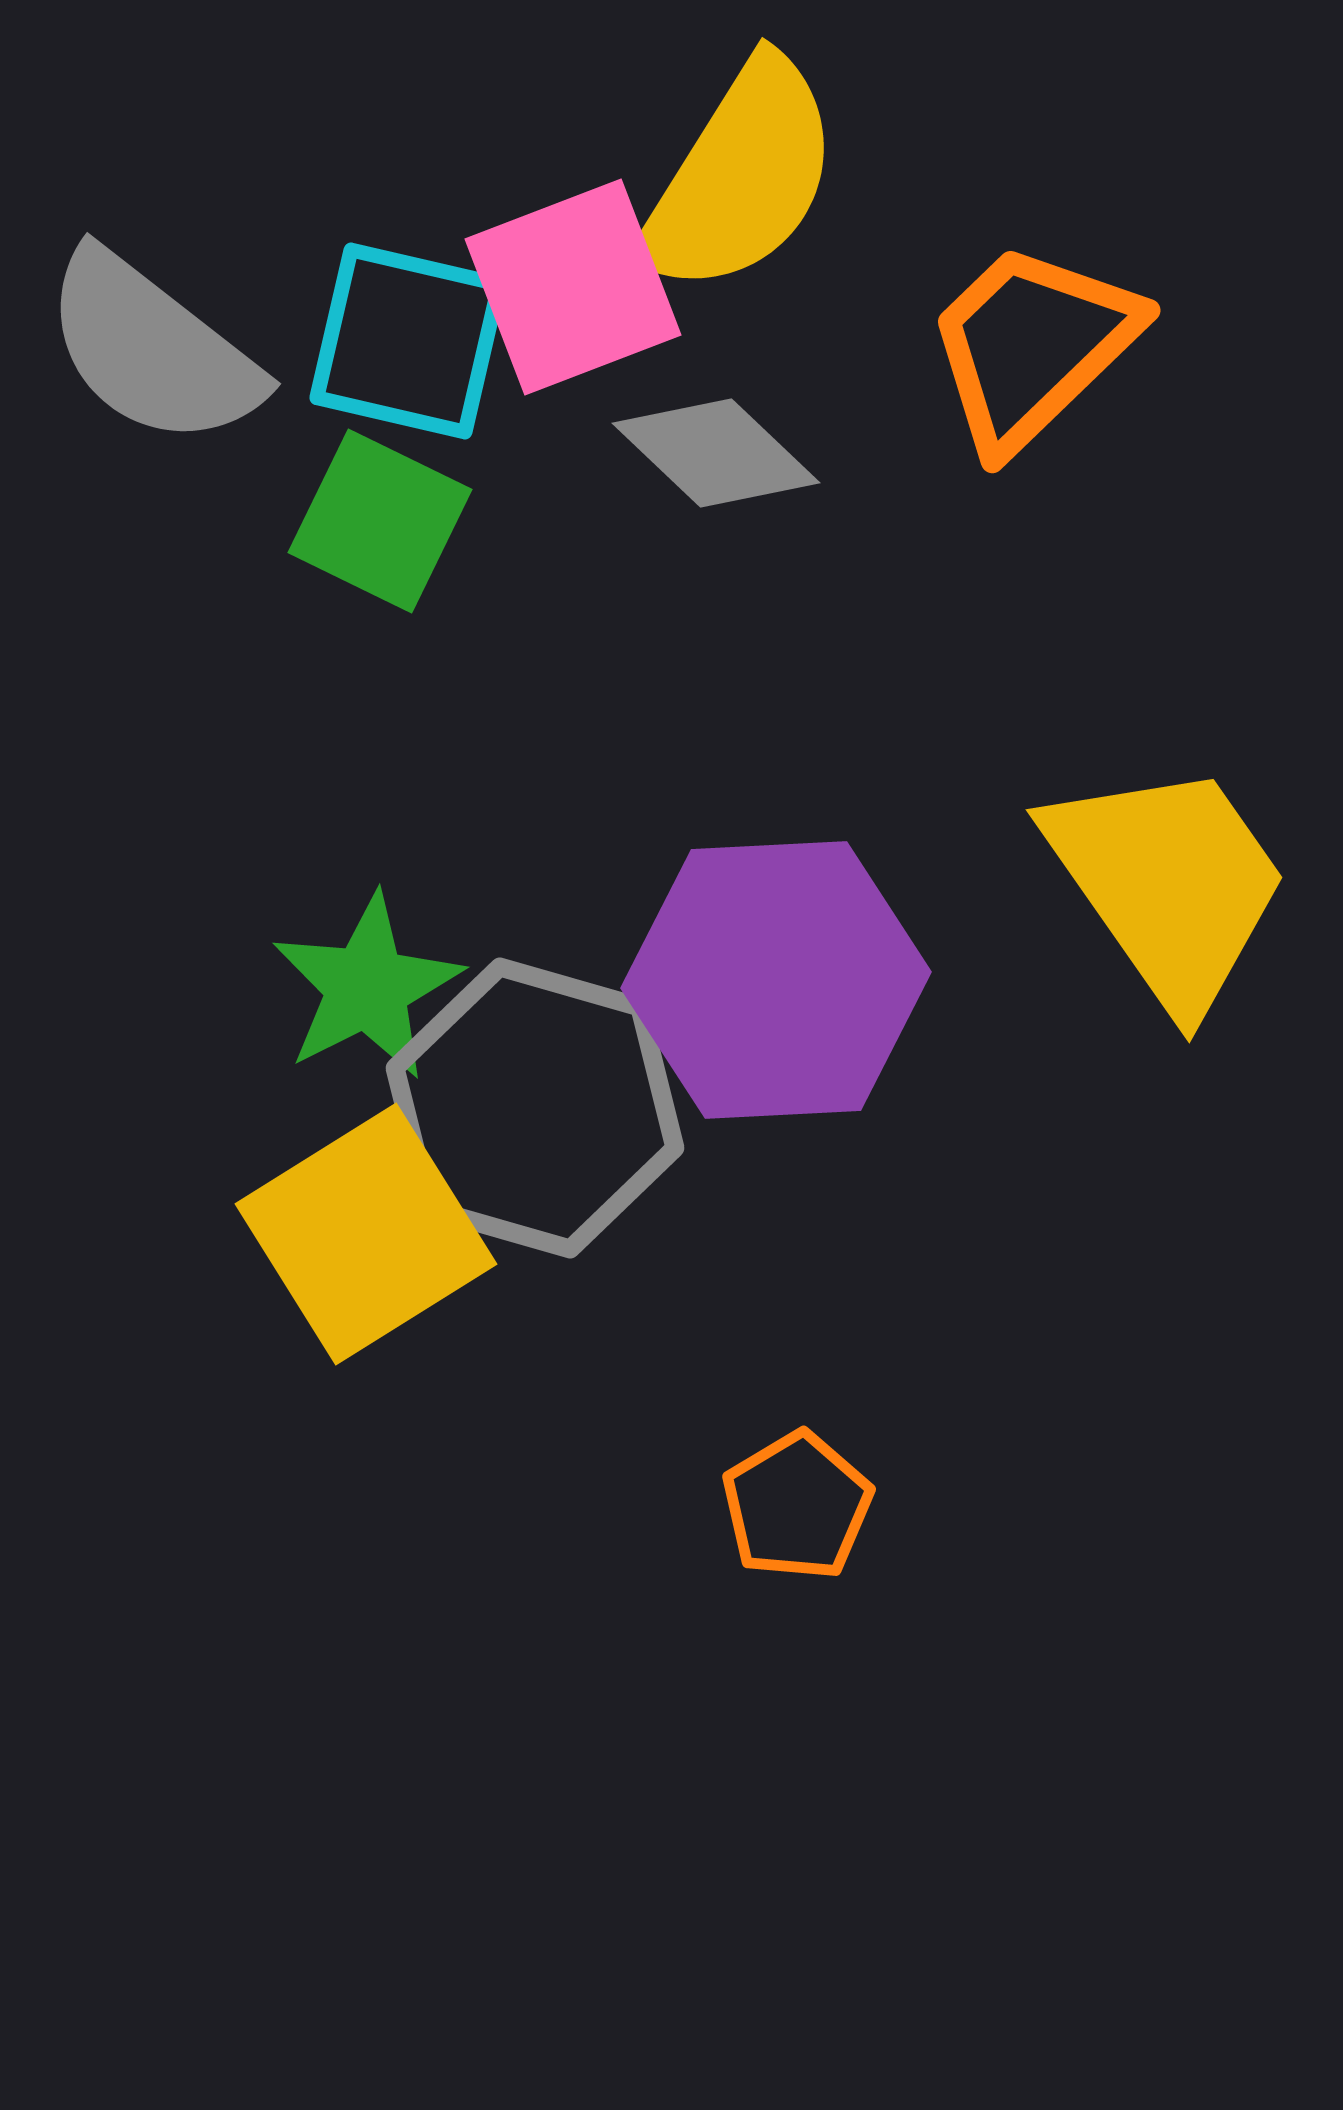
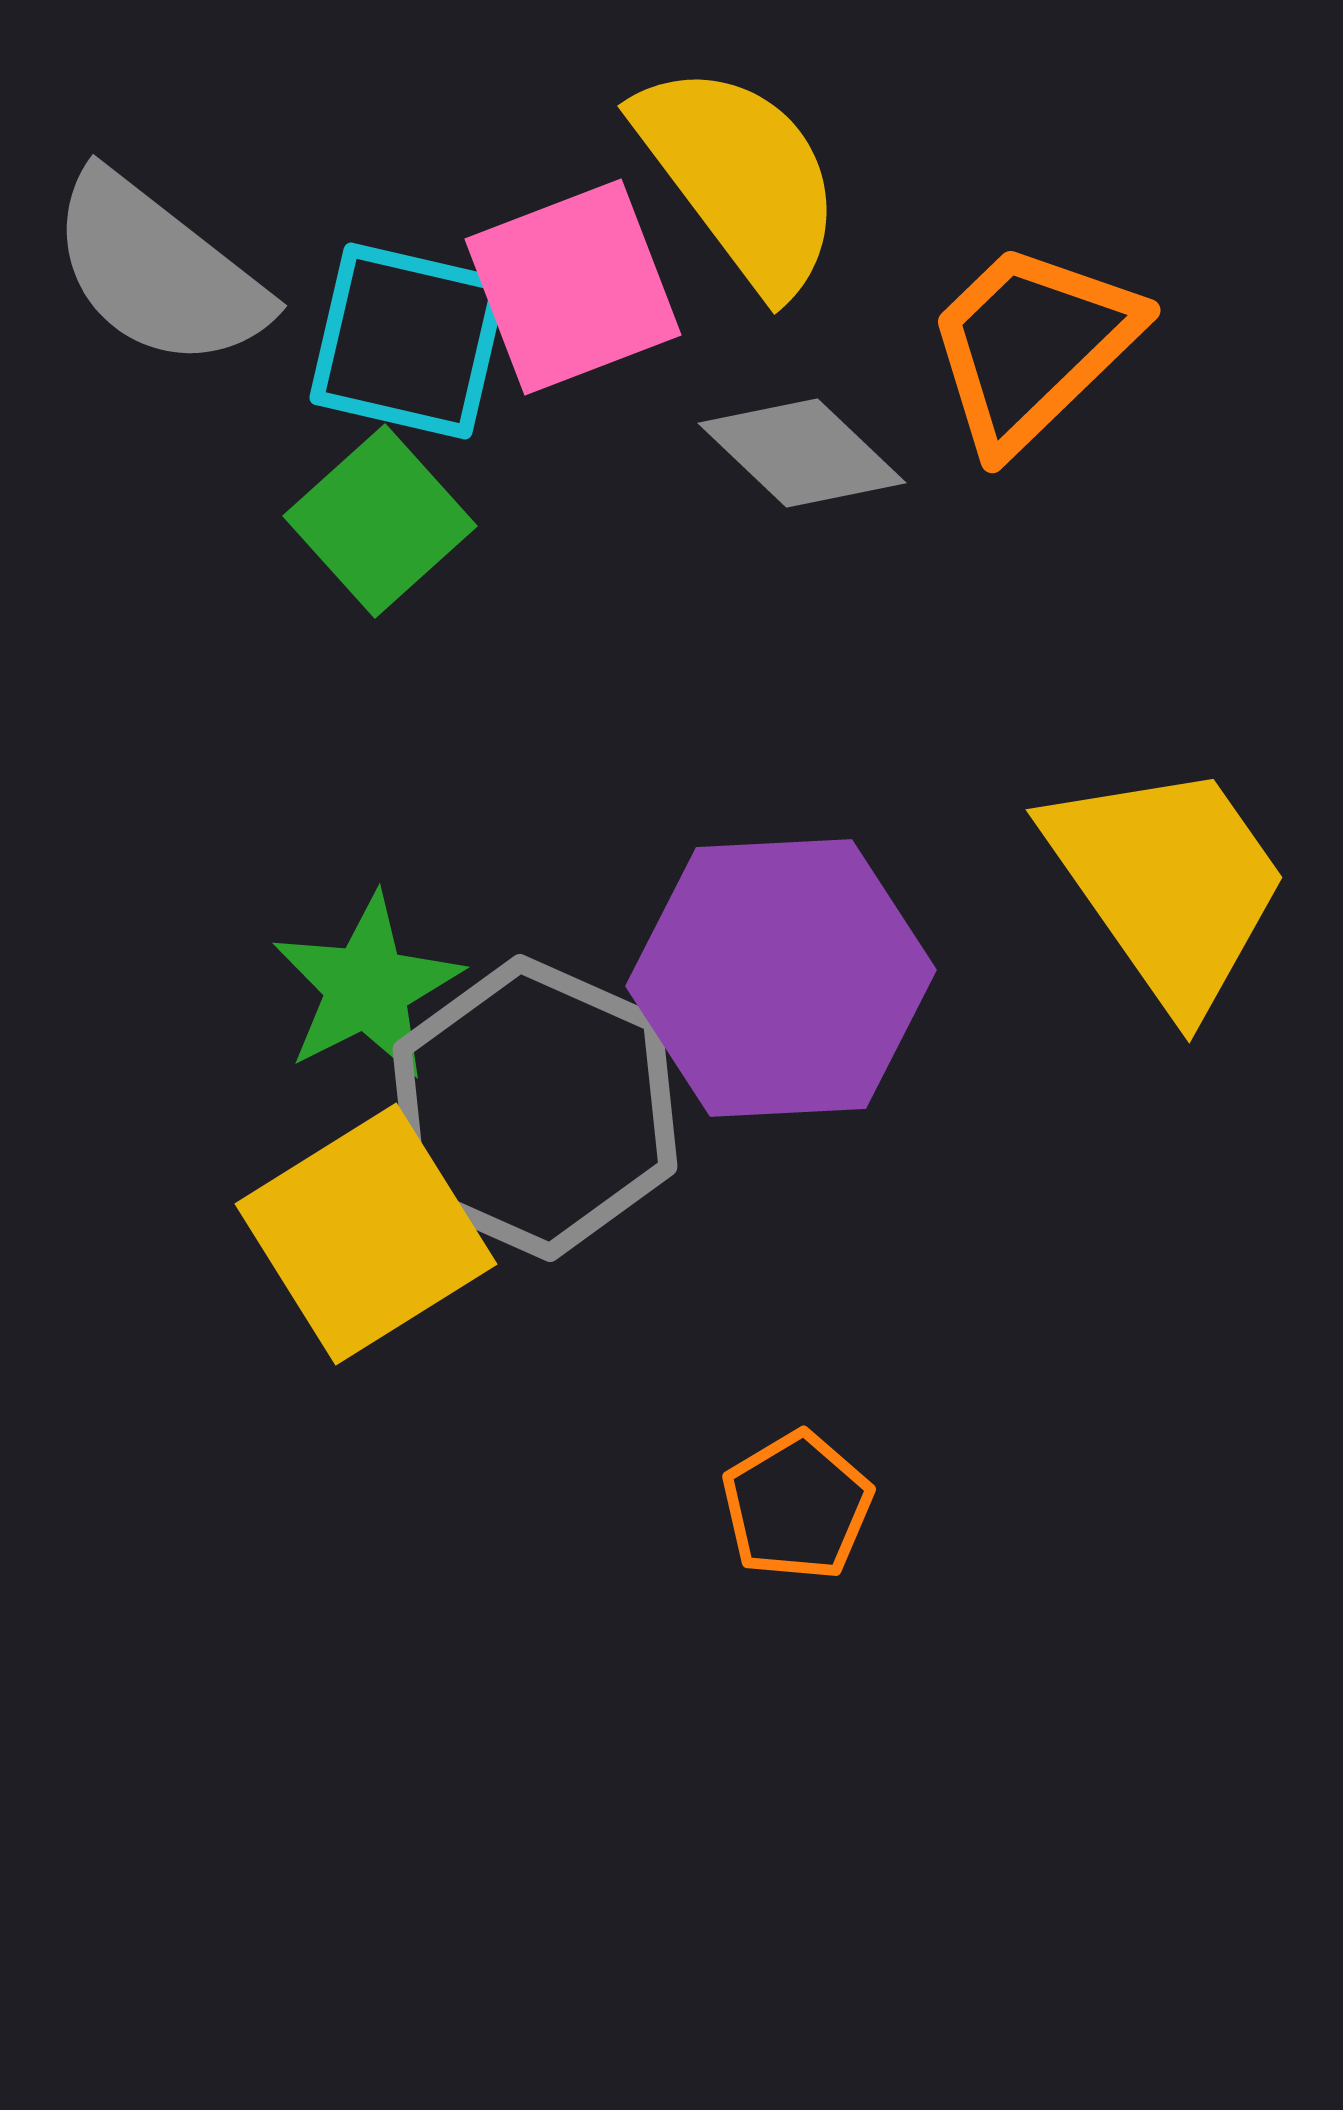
yellow semicircle: rotated 69 degrees counterclockwise
gray semicircle: moved 6 px right, 78 px up
gray diamond: moved 86 px right
green square: rotated 22 degrees clockwise
purple hexagon: moved 5 px right, 2 px up
gray hexagon: rotated 8 degrees clockwise
